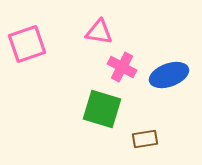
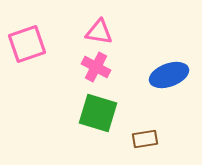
pink cross: moved 26 px left
green square: moved 4 px left, 4 px down
